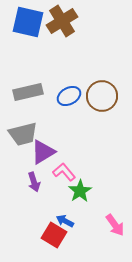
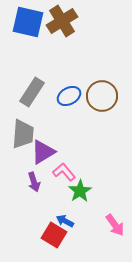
gray rectangle: moved 4 px right; rotated 44 degrees counterclockwise
gray trapezoid: rotated 72 degrees counterclockwise
